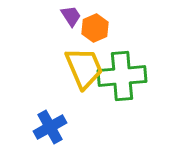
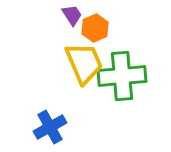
purple trapezoid: moved 1 px right, 1 px up
yellow trapezoid: moved 5 px up
